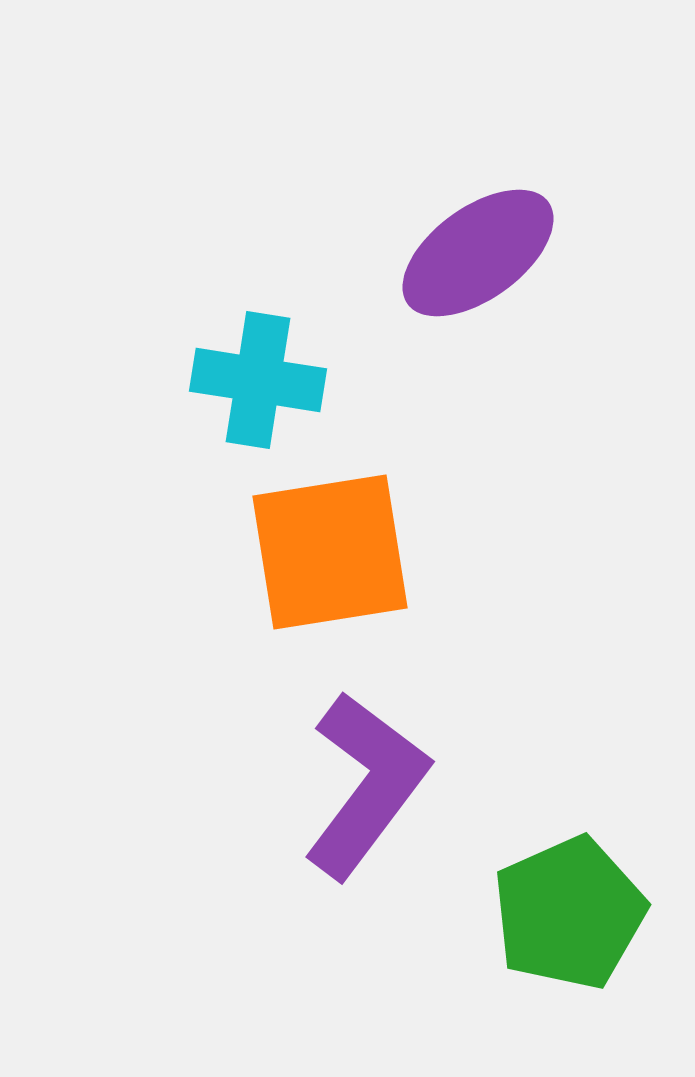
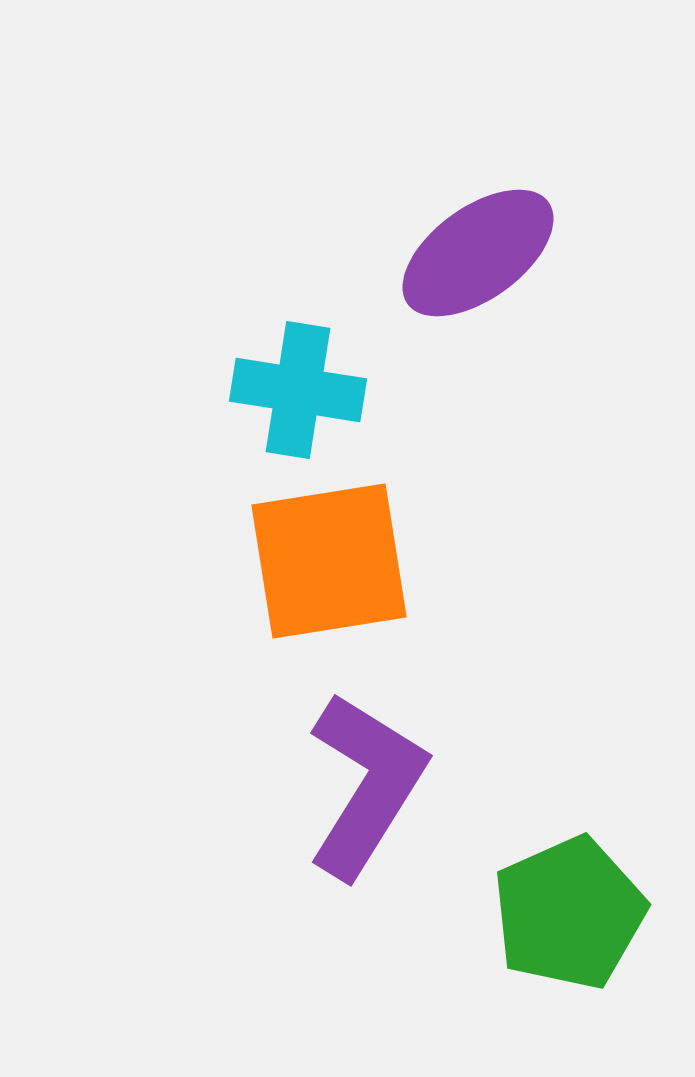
cyan cross: moved 40 px right, 10 px down
orange square: moved 1 px left, 9 px down
purple L-shape: rotated 5 degrees counterclockwise
